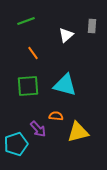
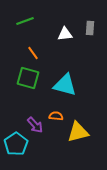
green line: moved 1 px left
gray rectangle: moved 2 px left, 2 px down
white triangle: moved 1 px left, 1 px up; rotated 35 degrees clockwise
green square: moved 8 px up; rotated 20 degrees clockwise
purple arrow: moved 3 px left, 4 px up
cyan pentagon: rotated 15 degrees counterclockwise
